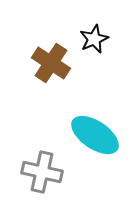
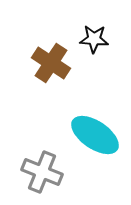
black star: rotated 28 degrees clockwise
gray cross: rotated 9 degrees clockwise
